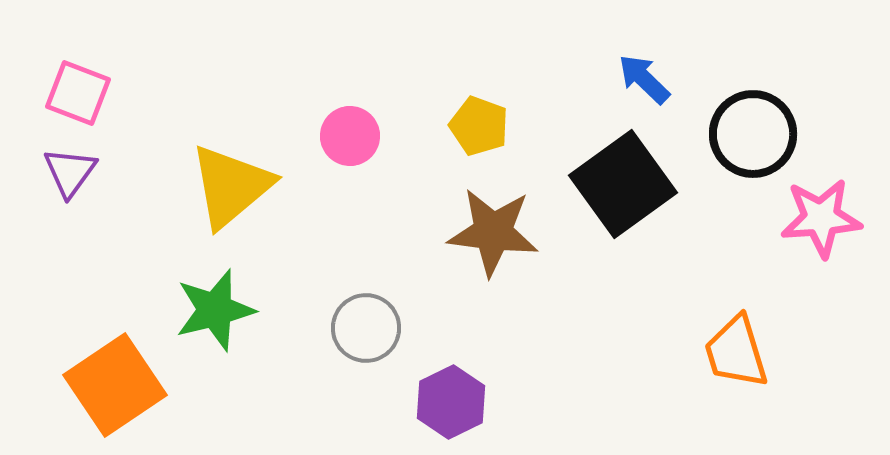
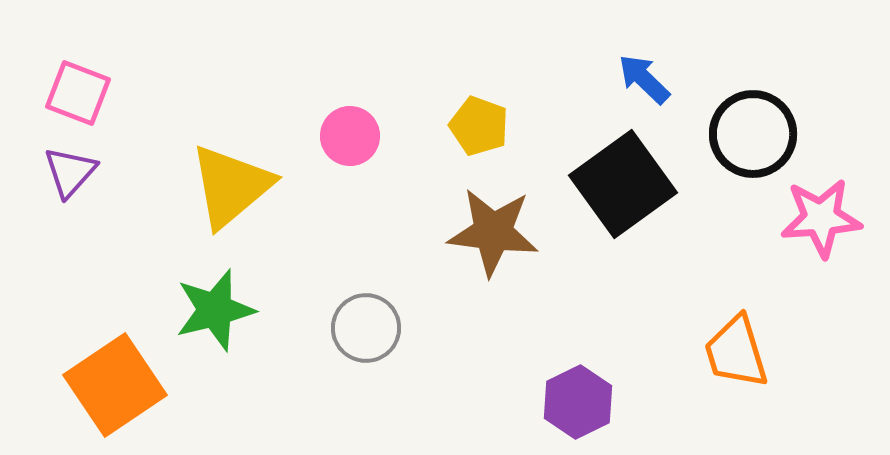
purple triangle: rotated 6 degrees clockwise
purple hexagon: moved 127 px right
